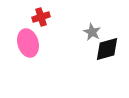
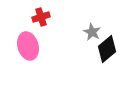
pink ellipse: moved 3 px down
black diamond: rotated 24 degrees counterclockwise
